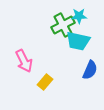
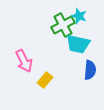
cyan star: rotated 21 degrees clockwise
cyan trapezoid: moved 3 px down
blue semicircle: rotated 18 degrees counterclockwise
yellow rectangle: moved 2 px up
